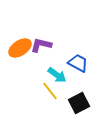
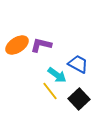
orange ellipse: moved 3 px left, 3 px up
blue trapezoid: moved 1 px down
black square: moved 4 px up; rotated 15 degrees counterclockwise
